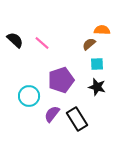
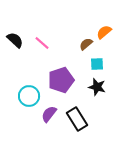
orange semicircle: moved 2 px right, 2 px down; rotated 42 degrees counterclockwise
brown semicircle: moved 3 px left
purple semicircle: moved 3 px left
